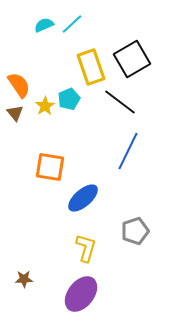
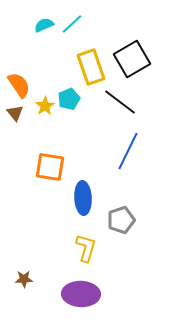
blue ellipse: rotated 52 degrees counterclockwise
gray pentagon: moved 14 px left, 11 px up
purple ellipse: rotated 54 degrees clockwise
